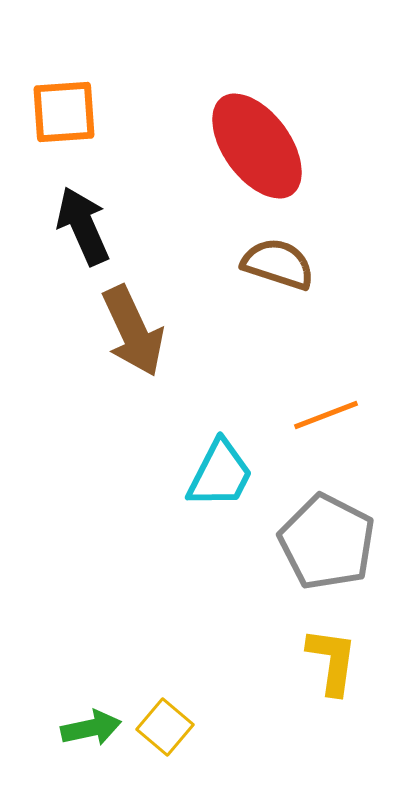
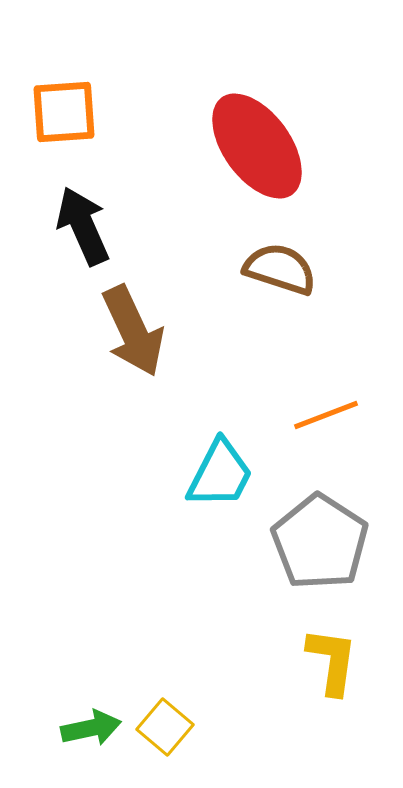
brown semicircle: moved 2 px right, 5 px down
gray pentagon: moved 7 px left; rotated 6 degrees clockwise
